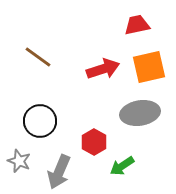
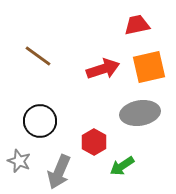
brown line: moved 1 px up
